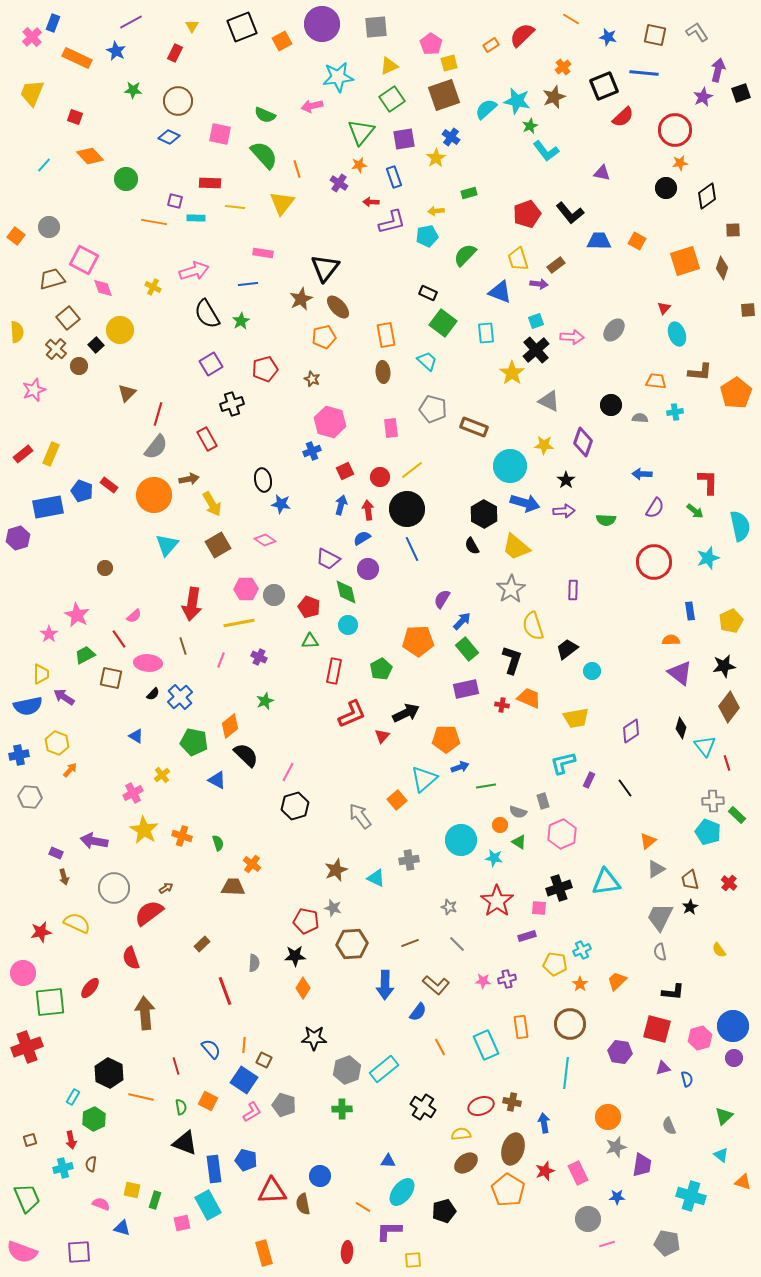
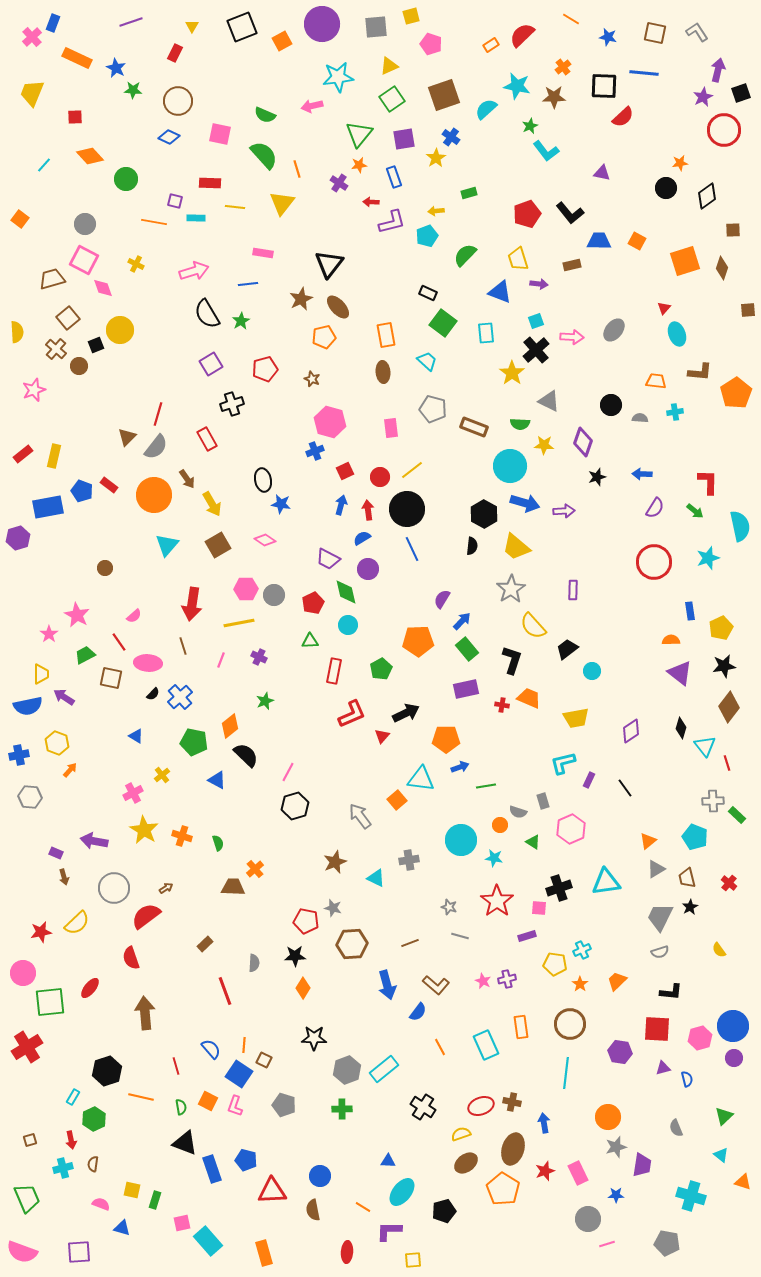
purple line at (131, 22): rotated 10 degrees clockwise
brown square at (655, 35): moved 2 px up
pink pentagon at (431, 44): rotated 15 degrees counterclockwise
blue star at (116, 51): moved 17 px down
yellow square at (449, 63): moved 38 px left, 47 px up
black square at (604, 86): rotated 24 degrees clockwise
brown star at (554, 97): rotated 20 degrees clockwise
cyan star at (517, 101): moved 15 px up
red square at (75, 117): rotated 21 degrees counterclockwise
red circle at (675, 130): moved 49 px right
green triangle at (361, 132): moved 2 px left, 2 px down
gray circle at (49, 227): moved 36 px right, 3 px up
orange square at (16, 236): moved 4 px right, 17 px up
cyan pentagon at (427, 236): rotated 10 degrees counterclockwise
brown rectangle at (556, 265): moved 16 px right; rotated 24 degrees clockwise
black triangle at (325, 268): moved 4 px right, 4 px up
yellow cross at (153, 287): moved 17 px left, 23 px up
black square at (96, 345): rotated 21 degrees clockwise
brown triangle at (127, 393): moved 44 px down
blue cross at (312, 451): moved 3 px right
yellow rectangle at (51, 454): moved 3 px right, 2 px down; rotated 10 degrees counterclockwise
brown arrow at (189, 479): moved 2 px left; rotated 66 degrees clockwise
black star at (566, 480): moved 31 px right, 3 px up; rotated 18 degrees clockwise
green semicircle at (606, 520): moved 86 px left, 96 px up
black semicircle at (472, 546): rotated 144 degrees counterclockwise
red pentagon at (309, 607): moved 4 px right, 4 px up; rotated 25 degrees clockwise
yellow pentagon at (731, 621): moved 10 px left, 7 px down
yellow semicircle at (533, 626): rotated 24 degrees counterclockwise
red line at (119, 639): moved 3 px down
cyan triangle at (424, 779): moved 3 px left; rotated 48 degrees clockwise
cyan pentagon at (708, 832): moved 13 px left, 5 px down
pink hexagon at (562, 834): moved 9 px right, 5 px up
green triangle at (519, 842): moved 14 px right
orange cross at (252, 864): moved 3 px right, 5 px down; rotated 12 degrees clockwise
brown star at (336, 870): moved 1 px left, 8 px up
brown trapezoid at (690, 880): moved 3 px left, 2 px up
red semicircle at (149, 913): moved 3 px left, 3 px down
yellow semicircle at (77, 923): rotated 112 degrees clockwise
brown rectangle at (202, 944): moved 3 px right
gray line at (457, 944): moved 3 px right, 8 px up; rotated 30 degrees counterclockwise
gray semicircle at (660, 952): rotated 96 degrees counterclockwise
pink star at (483, 981): rotated 21 degrees clockwise
blue arrow at (385, 985): moved 2 px right; rotated 16 degrees counterclockwise
black L-shape at (673, 992): moved 2 px left
red square at (657, 1029): rotated 12 degrees counterclockwise
red cross at (27, 1047): rotated 12 degrees counterclockwise
black hexagon at (109, 1073): moved 2 px left, 2 px up; rotated 16 degrees clockwise
blue square at (244, 1080): moved 5 px left, 6 px up
pink L-shape at (252, 1112): moved 17 px left, 6 px up; rotated 140 degrees clockwise
gray semicircle at (669, 1126): moved 7 px right, 2 px down
yellow semicircle at (461, 1134): rotated 12 degrees counterclockwise
brown semicircle at (91, 1164): moved 2 px right
blue rectangle at (214, 1169): moved 2 px left; rotated 12 degrees counterclockwise
orange pentagon at (508, 1190): moved 5 px left, 1 px up
blue star at (617, 1197): moved 1 px left, 2 px up
brown semicircle at (303, 1204): moved 10 px right, 6 px down
cyan rectangle at (208, 1205): moved 36 px down; rotated 12 degrees counterclockwise
